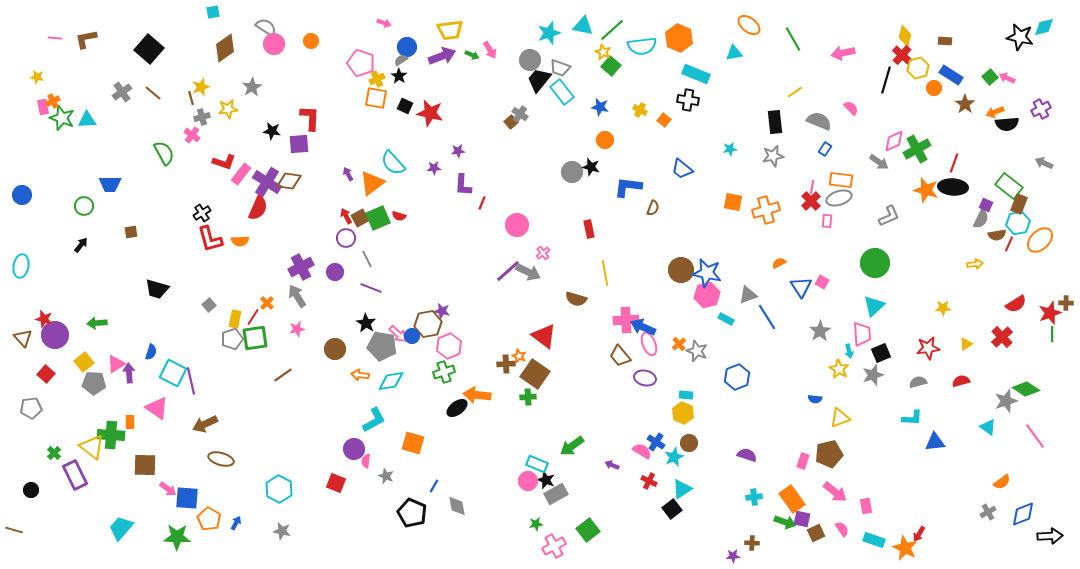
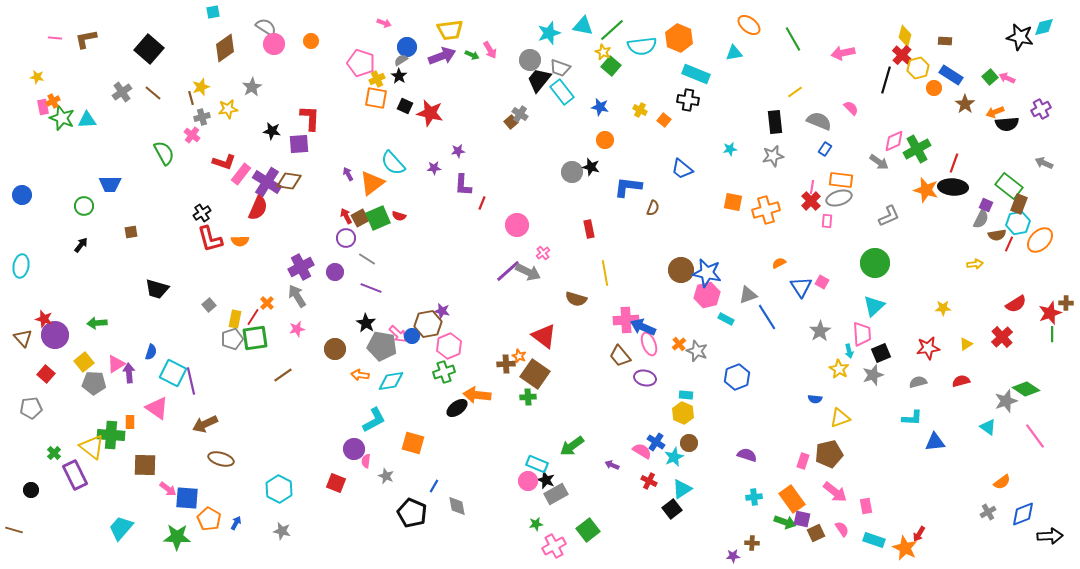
gray line at (367, 259): rotated 30 degrees counterclockwise
